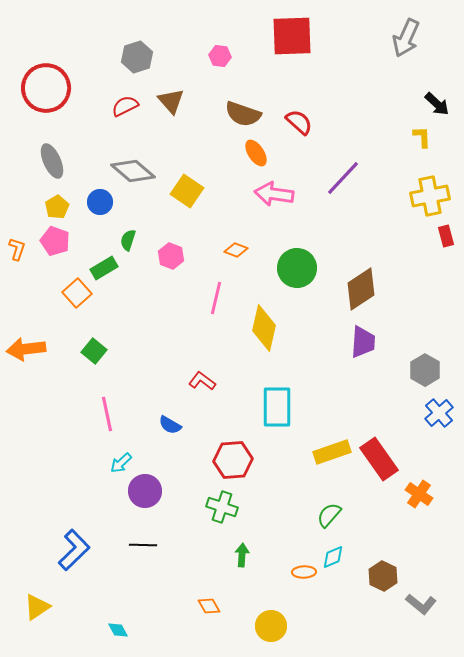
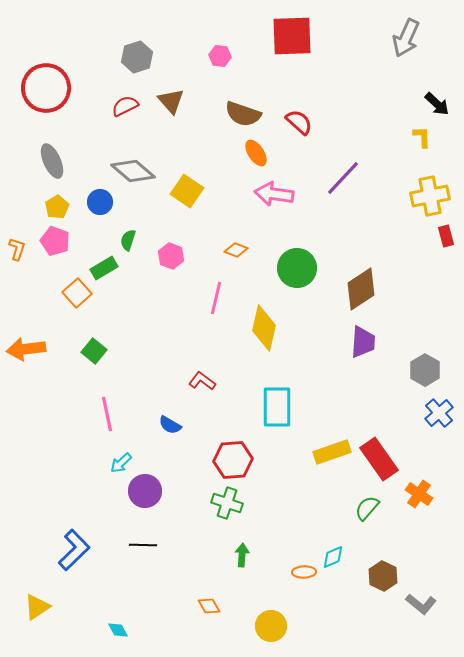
green cross at (222, 507): moved 5 px right, 4 px up
green semicircle at (329, 515): moved 38 px right, 7 px up
